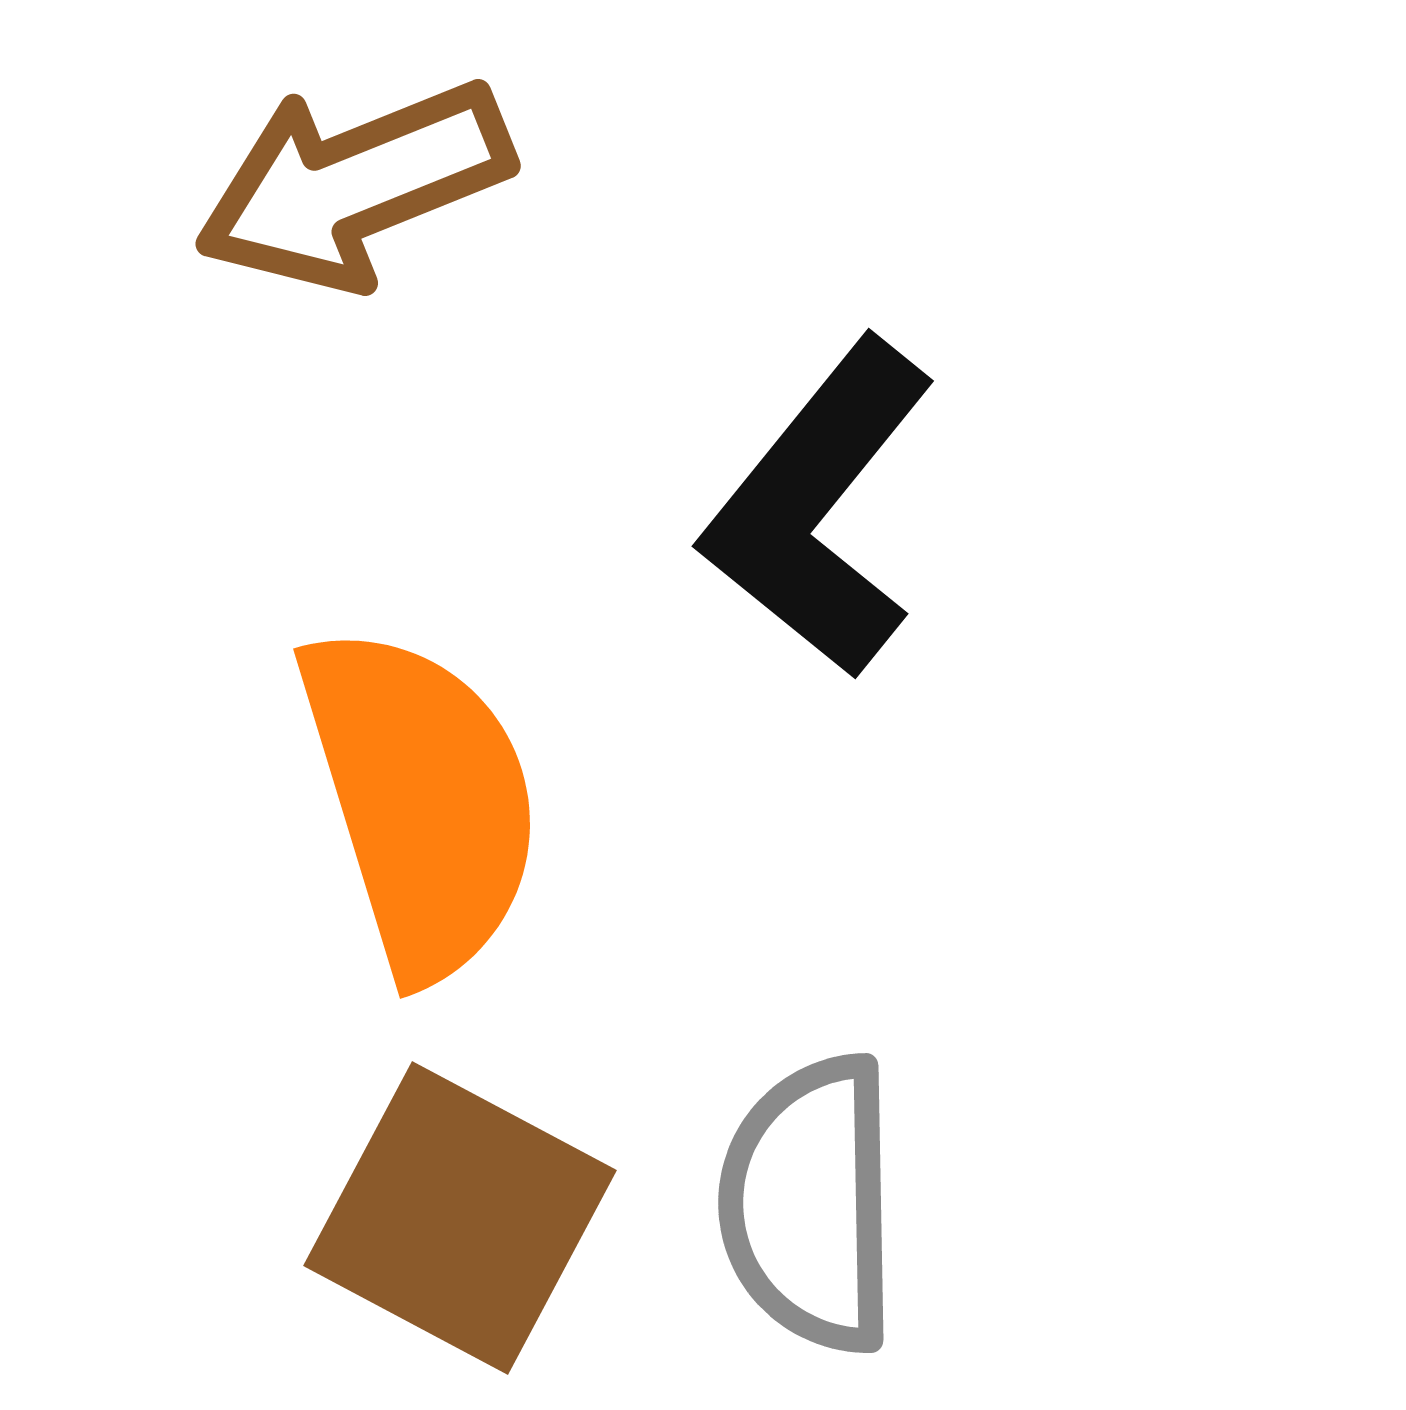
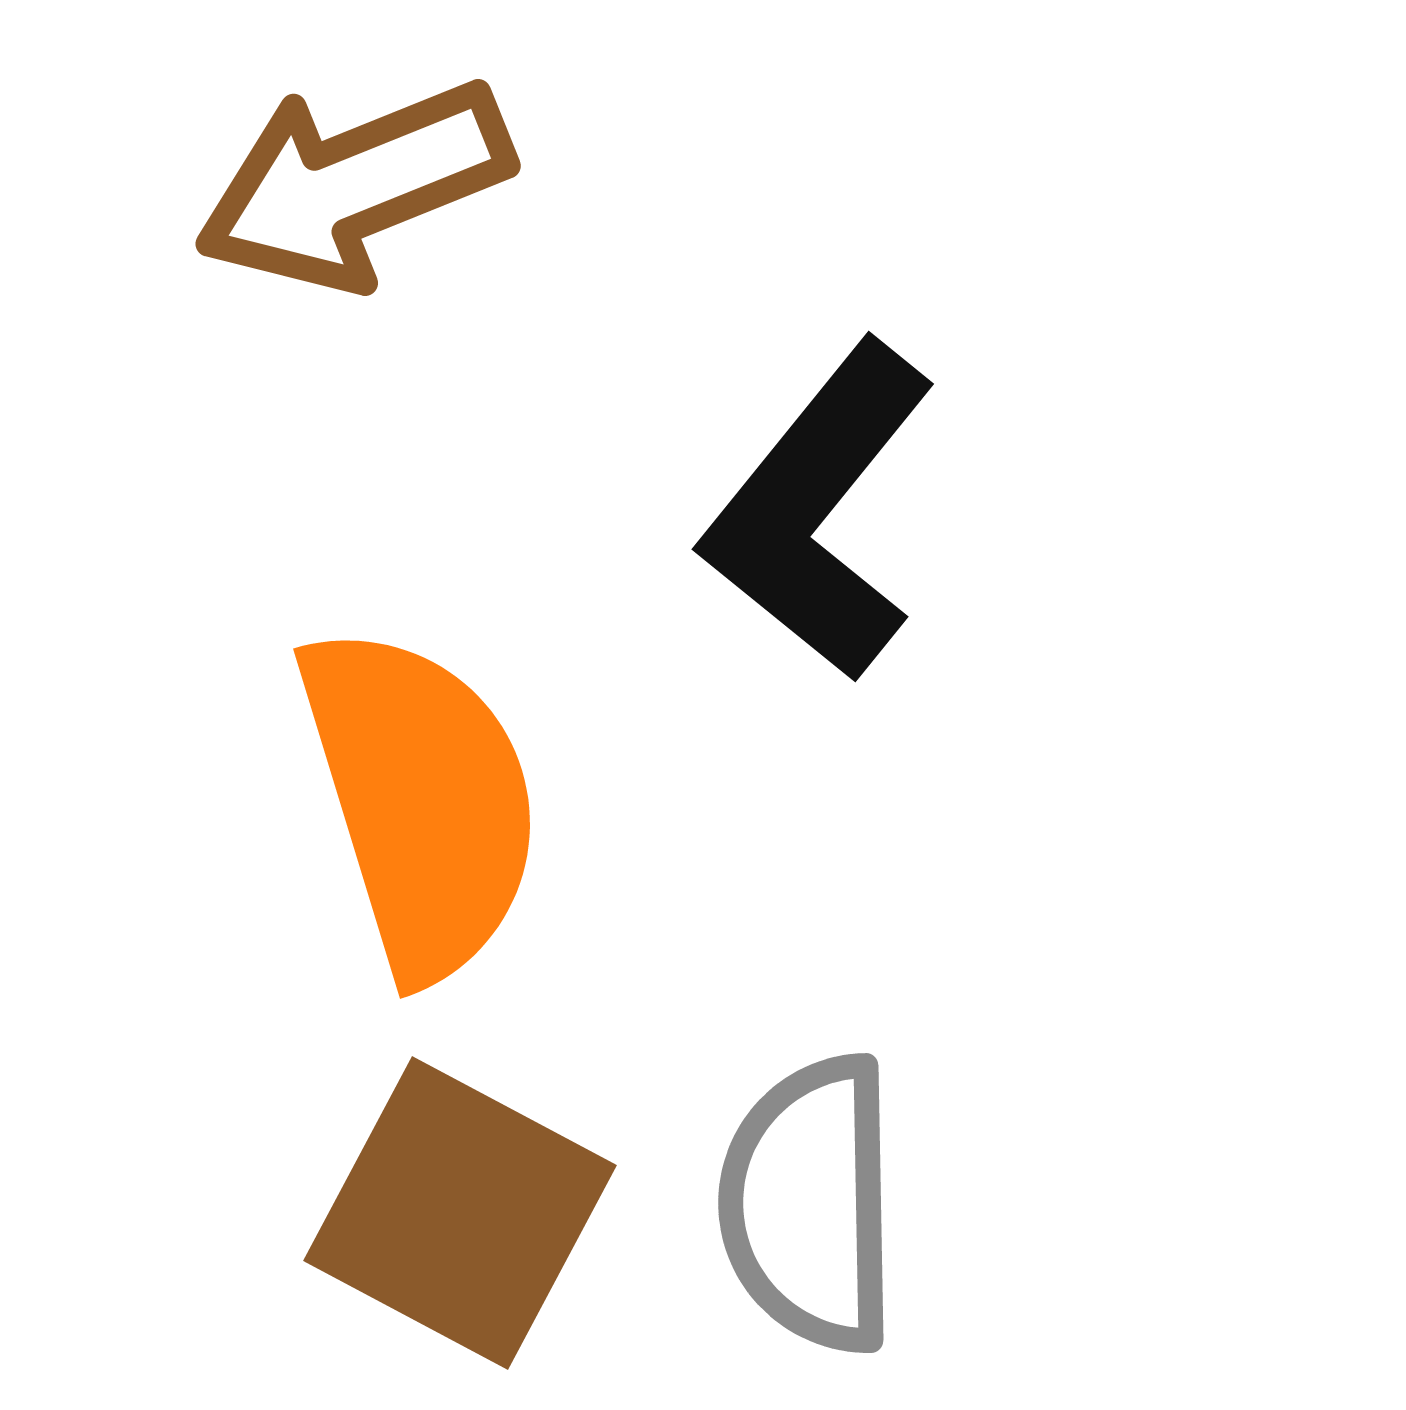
black L-shape: moved 3 px down
brown square: moved 5 px up
